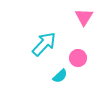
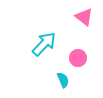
pink triangle: rotated 24 degrees counterclockwise
cyan semicircle: moved 3 px right, 4 px down; rotated 70 degrees counterclockwise
